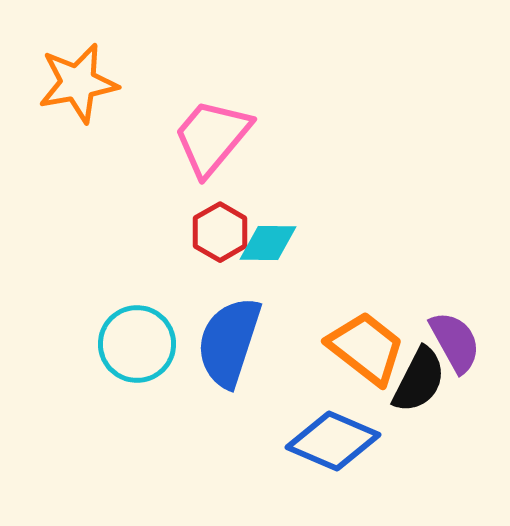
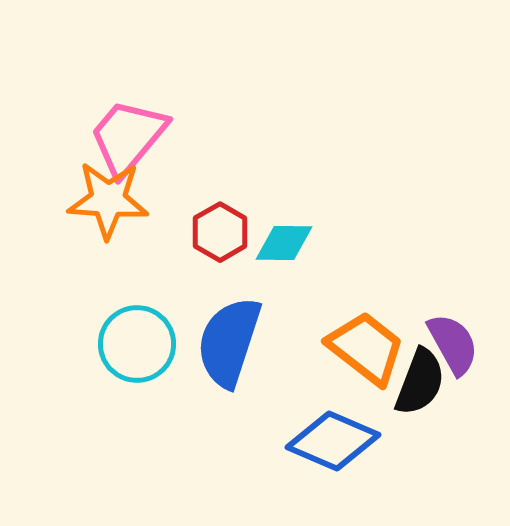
orange star: moved 30 px right, 117 px down; rotated 14 degrees clockwise
pink trapezoid: moved 84 px left
cyan diamond: moved 16 px right
purple semicircle: moved 2 px left, 2 px down
black semicircle: moved 1 px right, 2 px down; rotated 6 degrees counterclockwise
